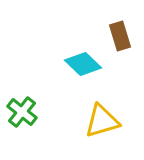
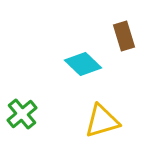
brown rectangle: moved 4 px right
green cross: moved 2 px down; rotated 12 degrees clockwise
